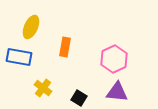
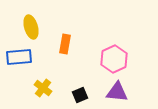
yellow ellipse: rotated 40 degrees counterclockwise
orange rectangle: moved 3 px up
blue rectangle: rotated 15 degrees counterclockwise
black square: moved 1 px right, 3 px up; rotated 35 degrees clockwise
